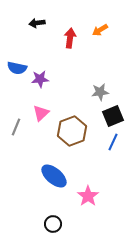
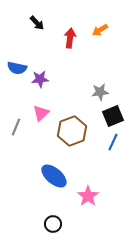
black arrow: rotated 126 degrees counterclockwise
